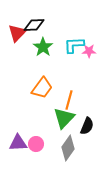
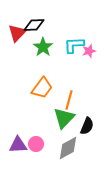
pink star: rotated 16 degrees counterclockwise
purple triangle: moved 2 px down
gray diamond: rotated 25 degrees clockwise
